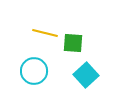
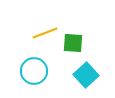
yellow line: rotated 35 degrees counterclockwise
